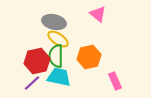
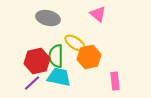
gray ellipse: moved 6 px left, 4 px up
yellow ellipse: moved 17 px right, 4 px down
pink rectangle: rotated 18 degrees clockwise
